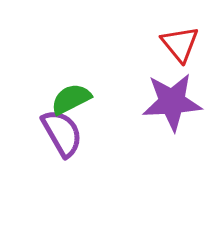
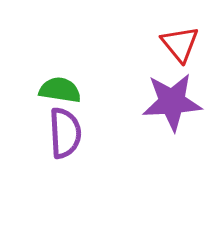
green semicircle: moved 11 px left, 9 px up; rotated 36 degrees clockwise
purple semicircle: moved 3 px right; rotated 27 degrees clockwise
